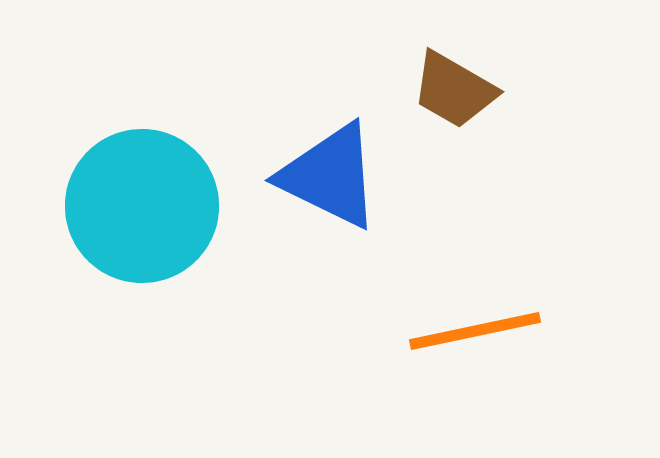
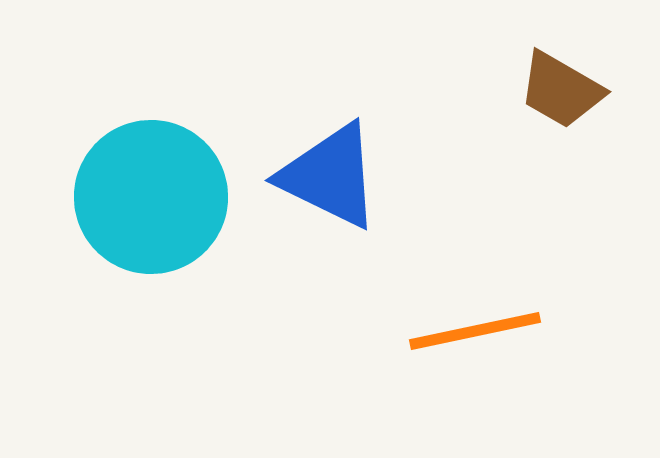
brown trapezoid: moved 107 px right
cyan circle: moved 9 px right, 9 px up
